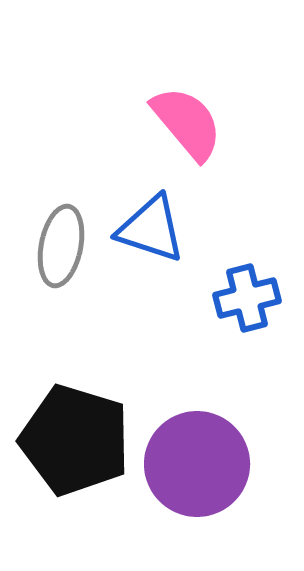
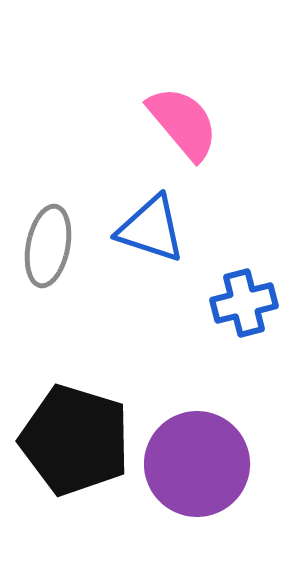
pink semicircle: moved 4 px left
gray ellipse: moved 13 px left
blue cross: moved 3 px left, 5 px down
